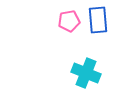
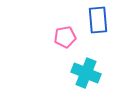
pink pentagon: moved 4 px left, 16 px down
